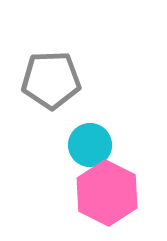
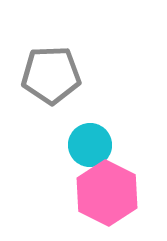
gray pentagon: moved 5 px up
